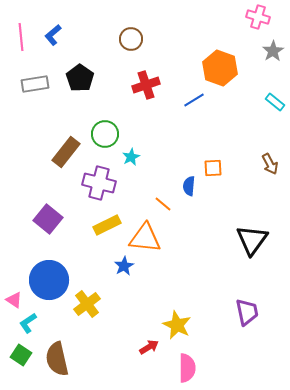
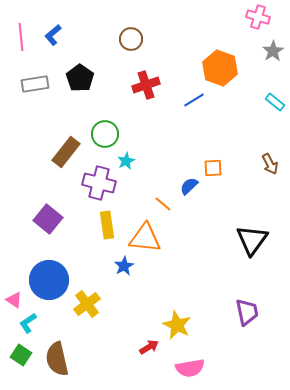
cyan star: moved 5 px left, 4 px down
blue semicircle: rotated 42 degrees clockwise
yellow rectangle: rotated 72 degrees counterclockwise
pink semicircle: moved 3 px right; rotated 80 degrees clockwise
